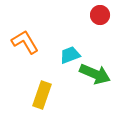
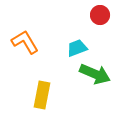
cyan trapezoid: moved 7 px right, 7 px up
yellow rectangle: rotated 8 degrees counterclockwise
